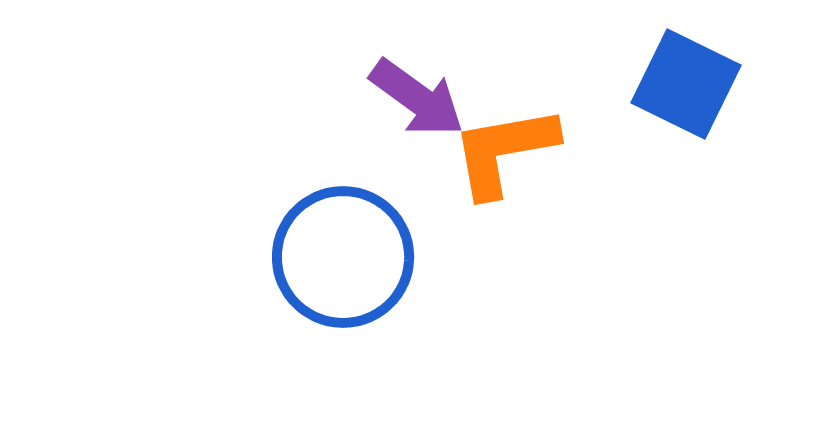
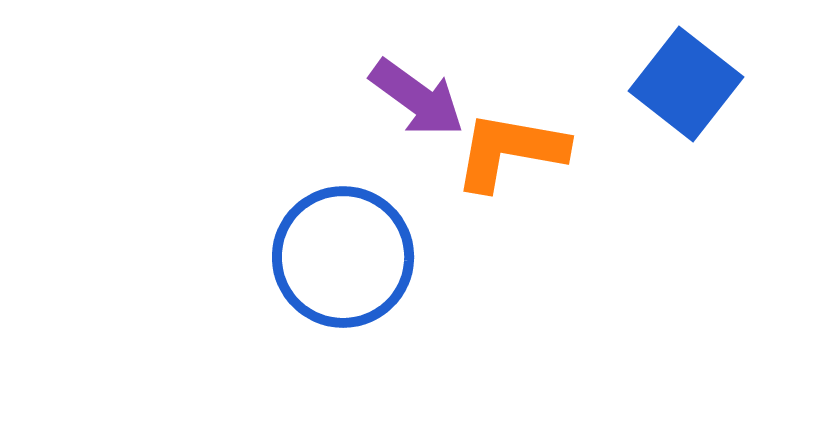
blue square: rotated 12 degrees clockwise
orange L-shape: moved 6 px right; rotated 20 degrees clockwise
